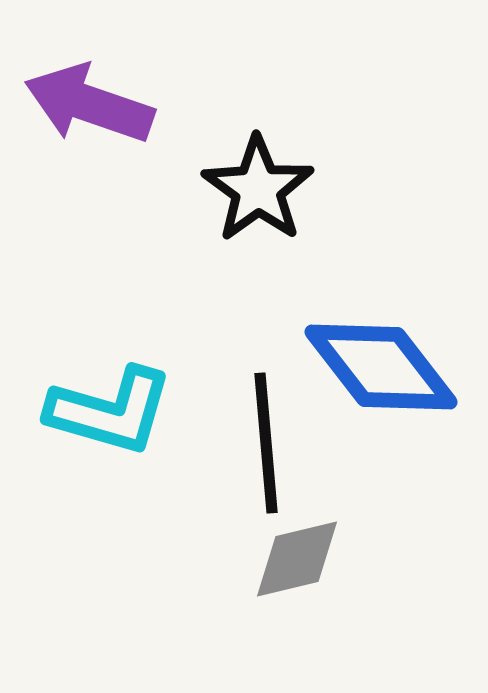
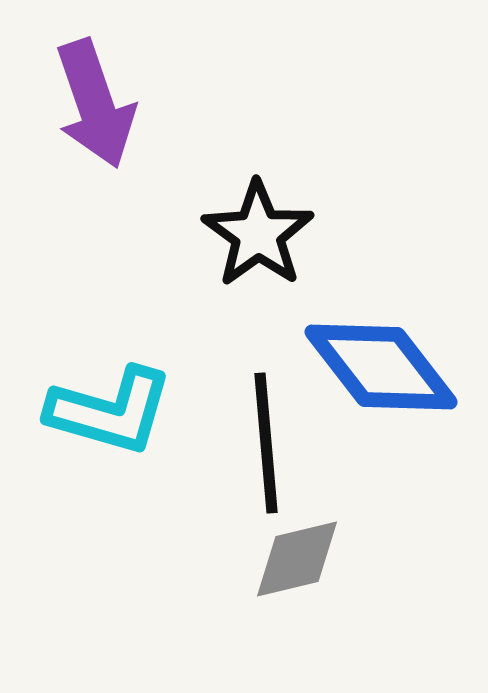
purple arrow: moved 6 px right; rotated 128 degrees counterclockwise
black star: moved 45 px down
